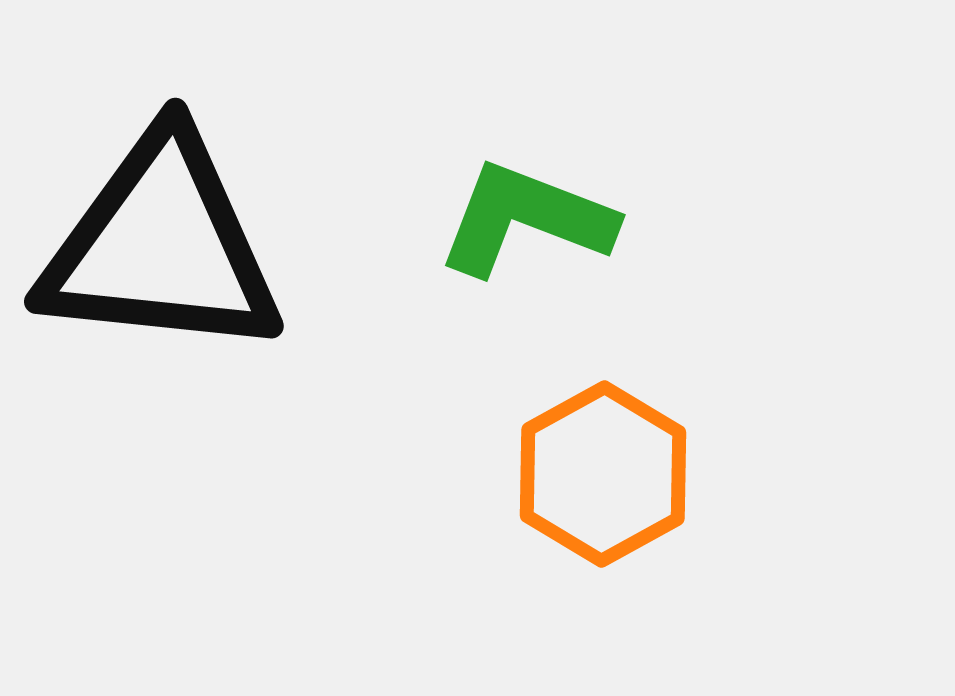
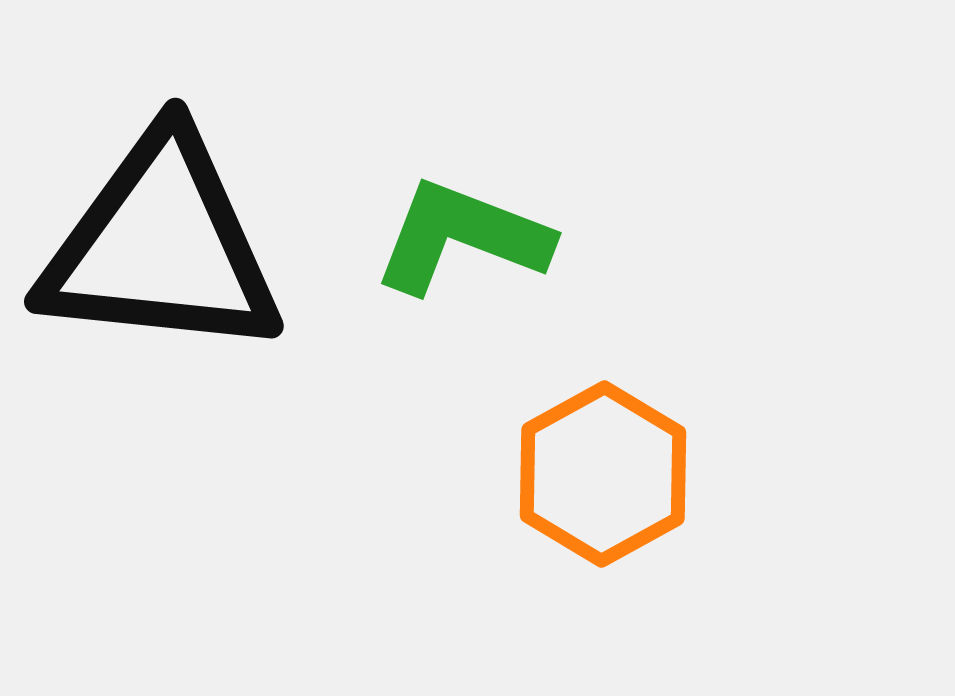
green L-shape: moved 64 px left, 18 px down
